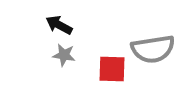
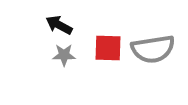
gray star: rotated 10 degrees counterclockwise
red square: moved 4 px left, 21 px up
